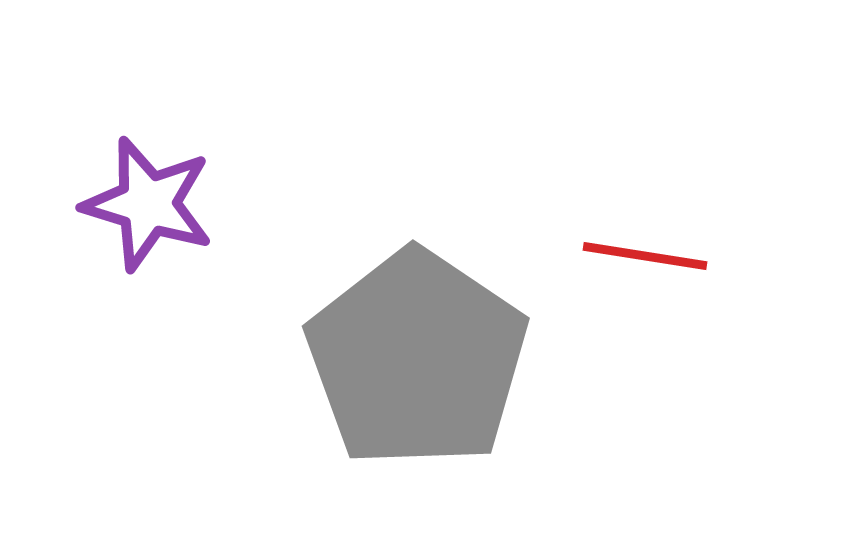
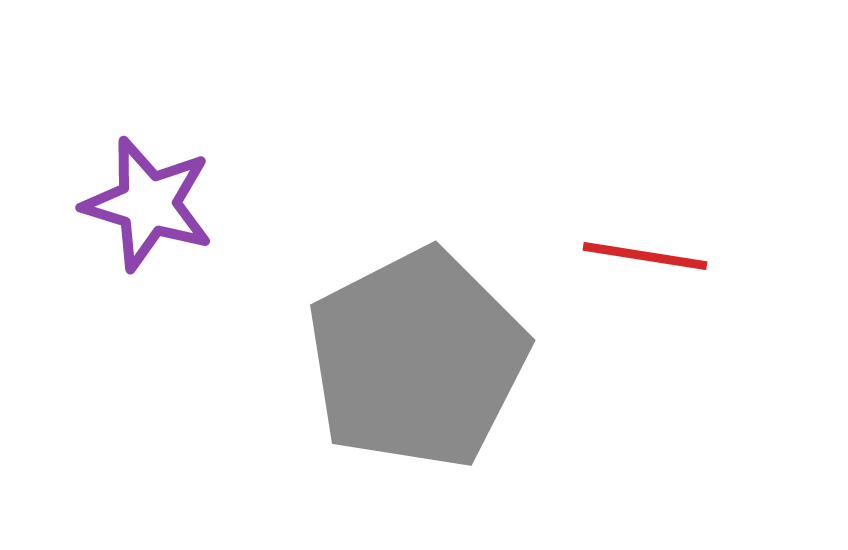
gray pentagon: rotated 11 degrees clockwise
